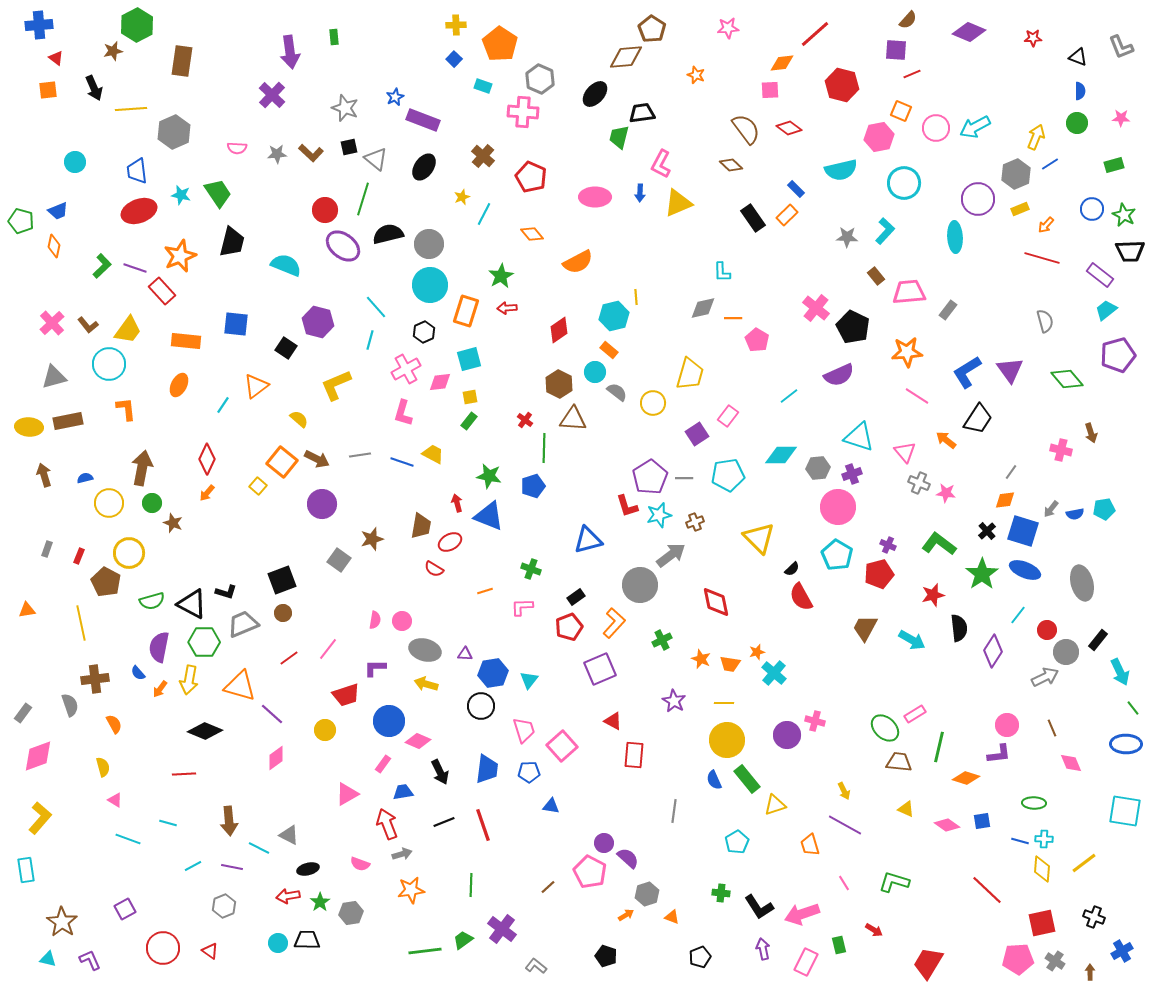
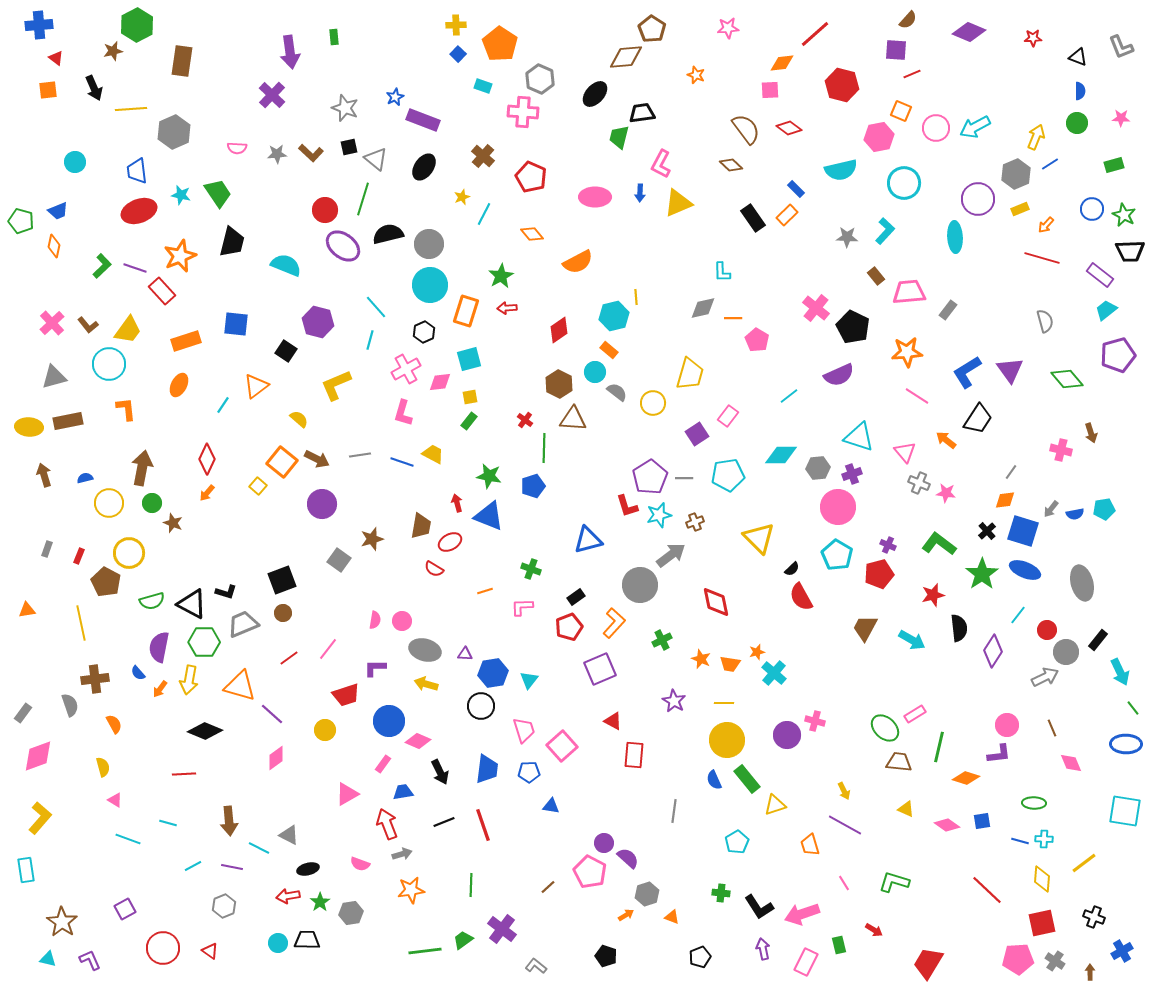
blue square at (454, 59): moved 4 px right, 5 px up
orange rectangle at (186, 341): rotated 24 degrees counterclockwise
black square at (286, 348): moved 3 px down
yellow diamond at (1042, 869): moved 10 px down
